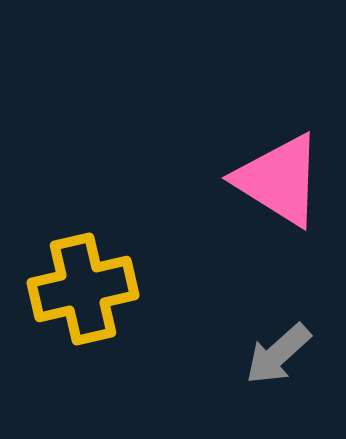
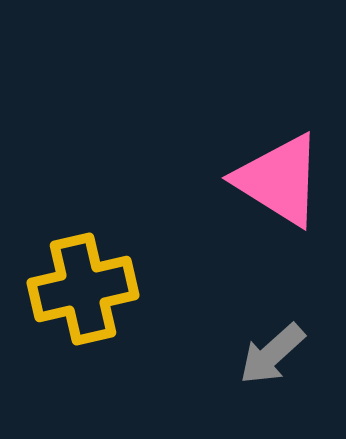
gray arrow: moved 6 px left
